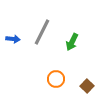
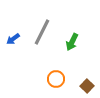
blue arrow: rotated 136 degrees clockwise
